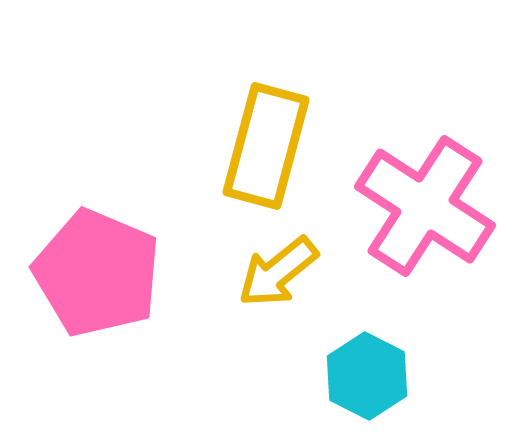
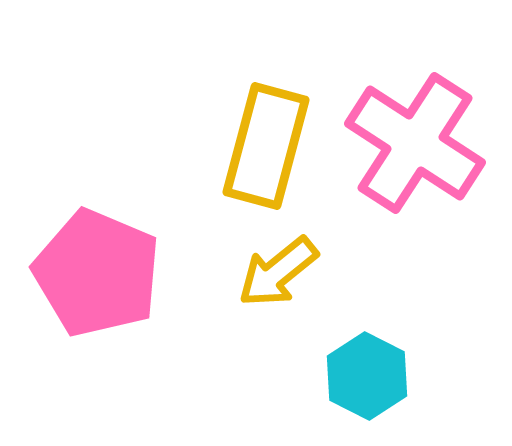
pink cross: moved 10 px left, 63 px up
